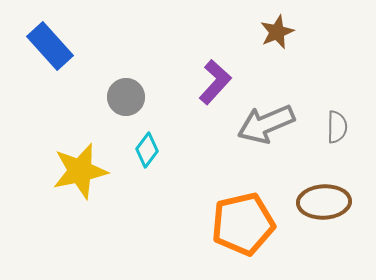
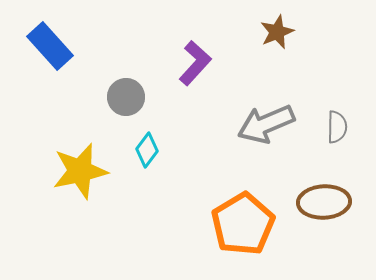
purple L-shape: moved 20 px left, 19 px up
orange pentagon: rotated 18 degrees counterclockwise
